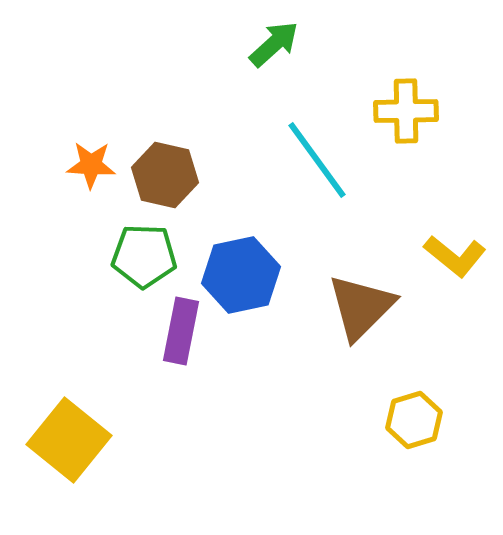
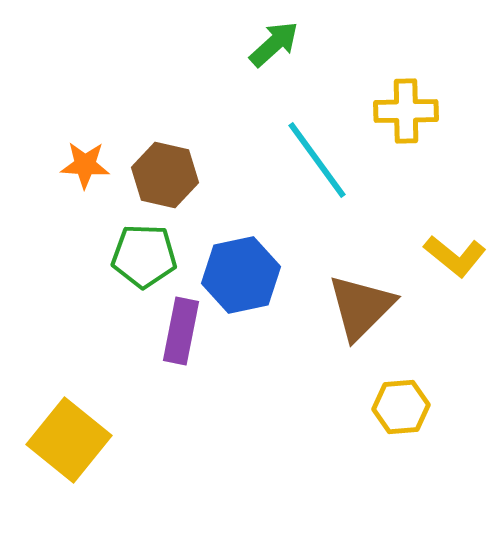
orange star: moved 6 px left
yellow hexagon: moved 13 px left, 13 px up; rotated 12 degrees clockwise
